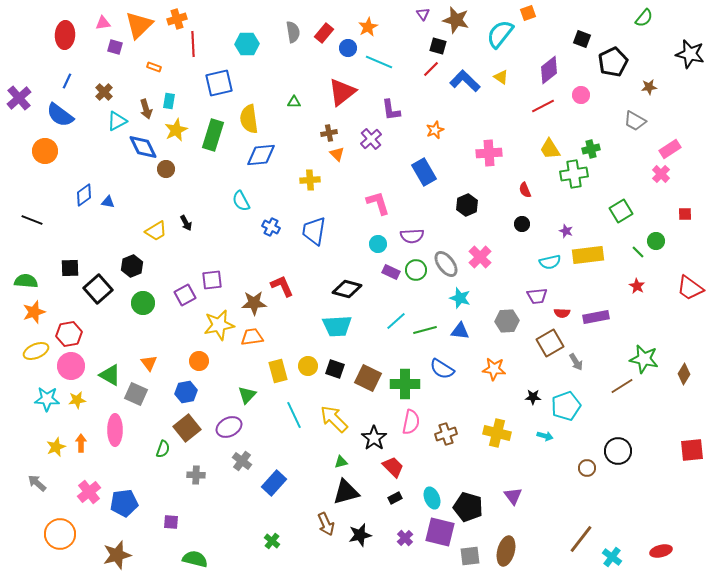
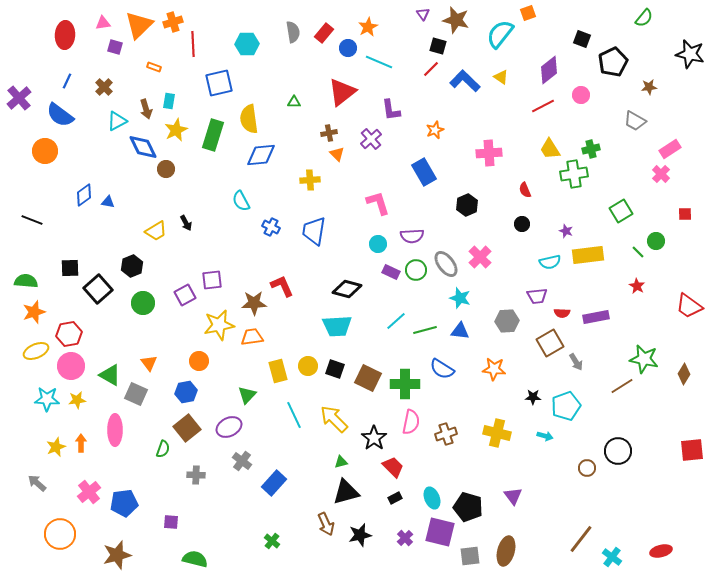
orange cross at (177, 19): moved 4 px left, 3 px down
brown cross at (104, 92): moved 5 px up
red trapezoid at (690, 288): moved 1 px left, 18 px down
